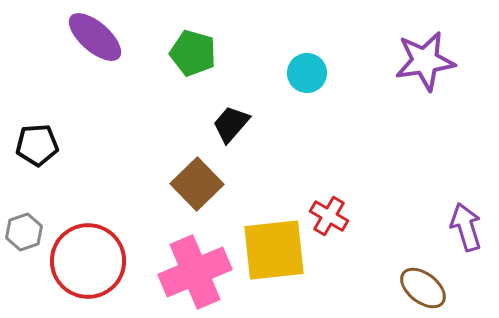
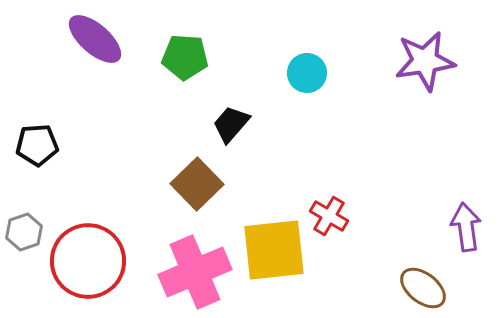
purple ellipse: moved 2 px down
green pentagon: moved 8 px left, 4 px down; rotated 12 degrees counterclockwise
purple arrow: rotated 9 degrees clockwise
